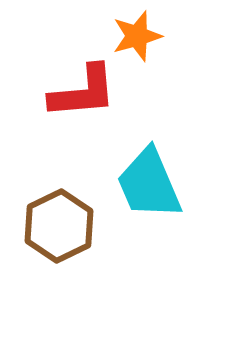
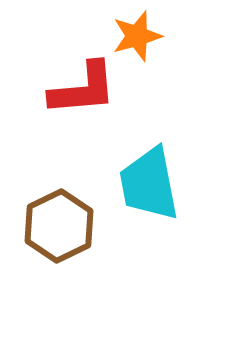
red L-shape: moved 3 px up
cyan trapezoid: rotated 12 degrees clockwise
